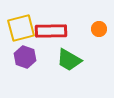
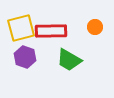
orange circle: moved 4 px left, 2 px up
